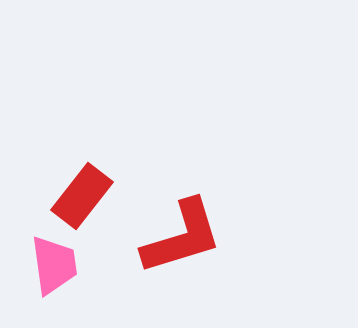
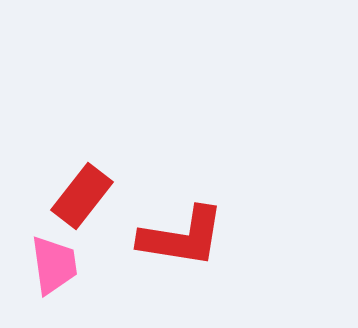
red L-shape: rotated 26 degrees clockwise
